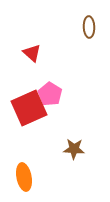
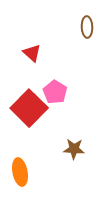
brown ellipse: moved 2 px left
pink pentagon: moved 5 px right, 2 px up
red square: rotated 21 degrees counterclockwise
orange ellipse: moved 4 px left, 5 px up
